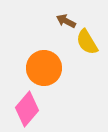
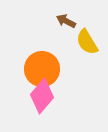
orange circle: moved 2 px left, 1 px down
pink diamond: moved 15 px right, 13 px up
